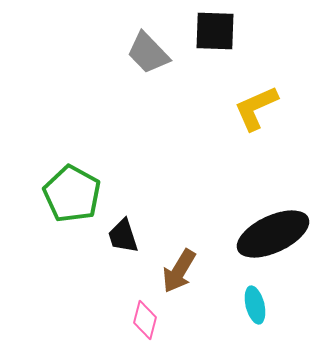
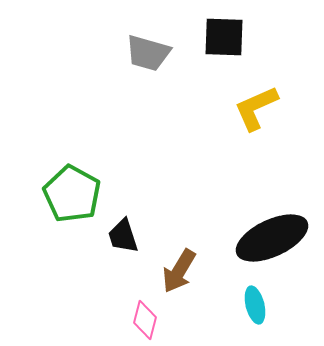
black square: moved 9 px right, 6 px down
gray trapezoid: rotated 30 degrees counterclockwise
black ellipse: moved 1 px left, 4 px down
